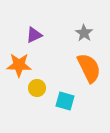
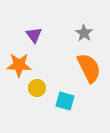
purple triangle: rotated 42 degrees counterclockwise
